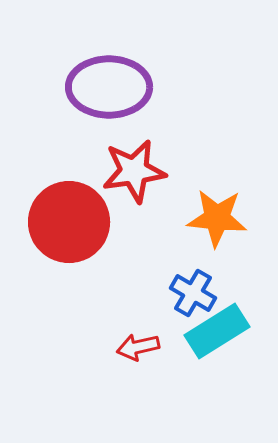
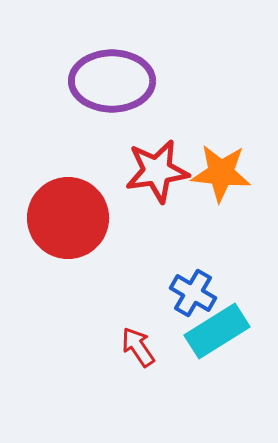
purple ellipse: moved 3 px right, 6 px up
red star: moved 23 px right
orange star: moved 4 px right, 45 px up
red circle: moved 1 px left, 4 px up
red arrow: rotated 69 degrees clockwise
